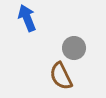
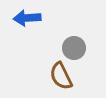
blue arrow: rotated 72 degrees counterclockwise
